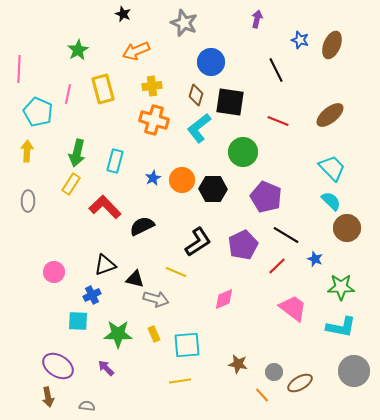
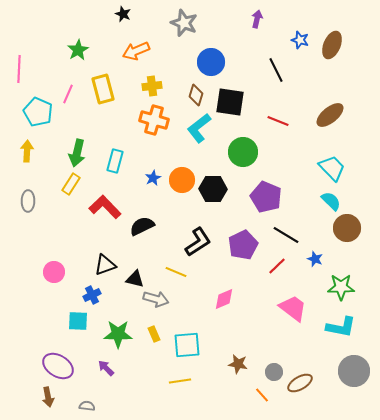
pink line at (68, 94): rotated 12 degrees clockwise
